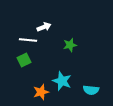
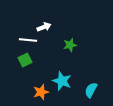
green square: moved 1 px right
cyan semicircle: rotated 112 degrees clockwise
